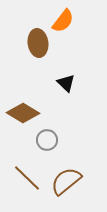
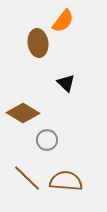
brown semicircle: rotated 44 degrees clockwise
